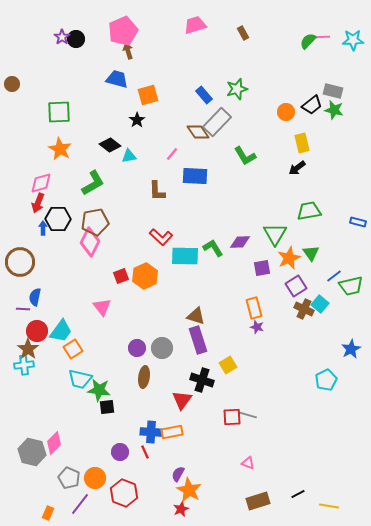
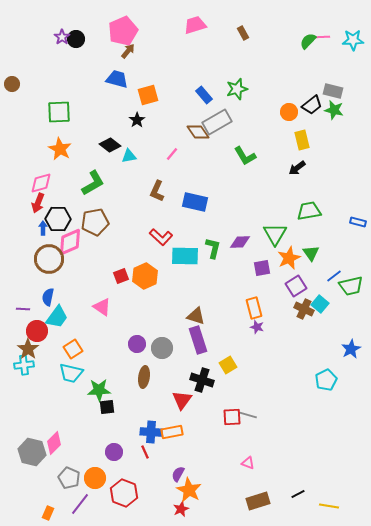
brown arrow at (128, 51): rotated 56 degrees clockwise
orange circle at (286, 112): moved 3 px right
gray rectangle at (217, 122): rotated 16 degrees clockwise
yellow rectangle at (302, 143): moved 3 px up
blue rectangle at (195, 176): moved 26 px down; rotated 10 degrees clockwise
brown L-shape at (157, 191): rotated 25 degrees clockwise
pink diamond at (90, 242): moved 20 px left; rotated 40 degrees clockwise
green L-shape at (213, 248): rotated 45 degrees clockwise
brown circle at (20, 262): moved 29 px right, 3 px up
blue semicircle at (35, 297): moved 13 px right
pink triangle at (102, 307): rotated 18 degrees counterclockwise
cyan trapezoid at (61, 331): moved 4 px left, 14 px up
purple circle at (137, 348): moved 4 px up
cyan trapezoid at (80, 379): moved 9 px left, 6 px up
green star at (99, 390): rotated 10 degrees counterclockwise
purple circle at (120, 452): moved 6 px left
